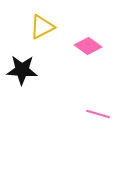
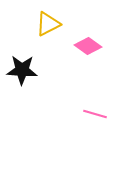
yellow triangle: moved 6 px right, 3 px up
pink line: moved 3 px left
